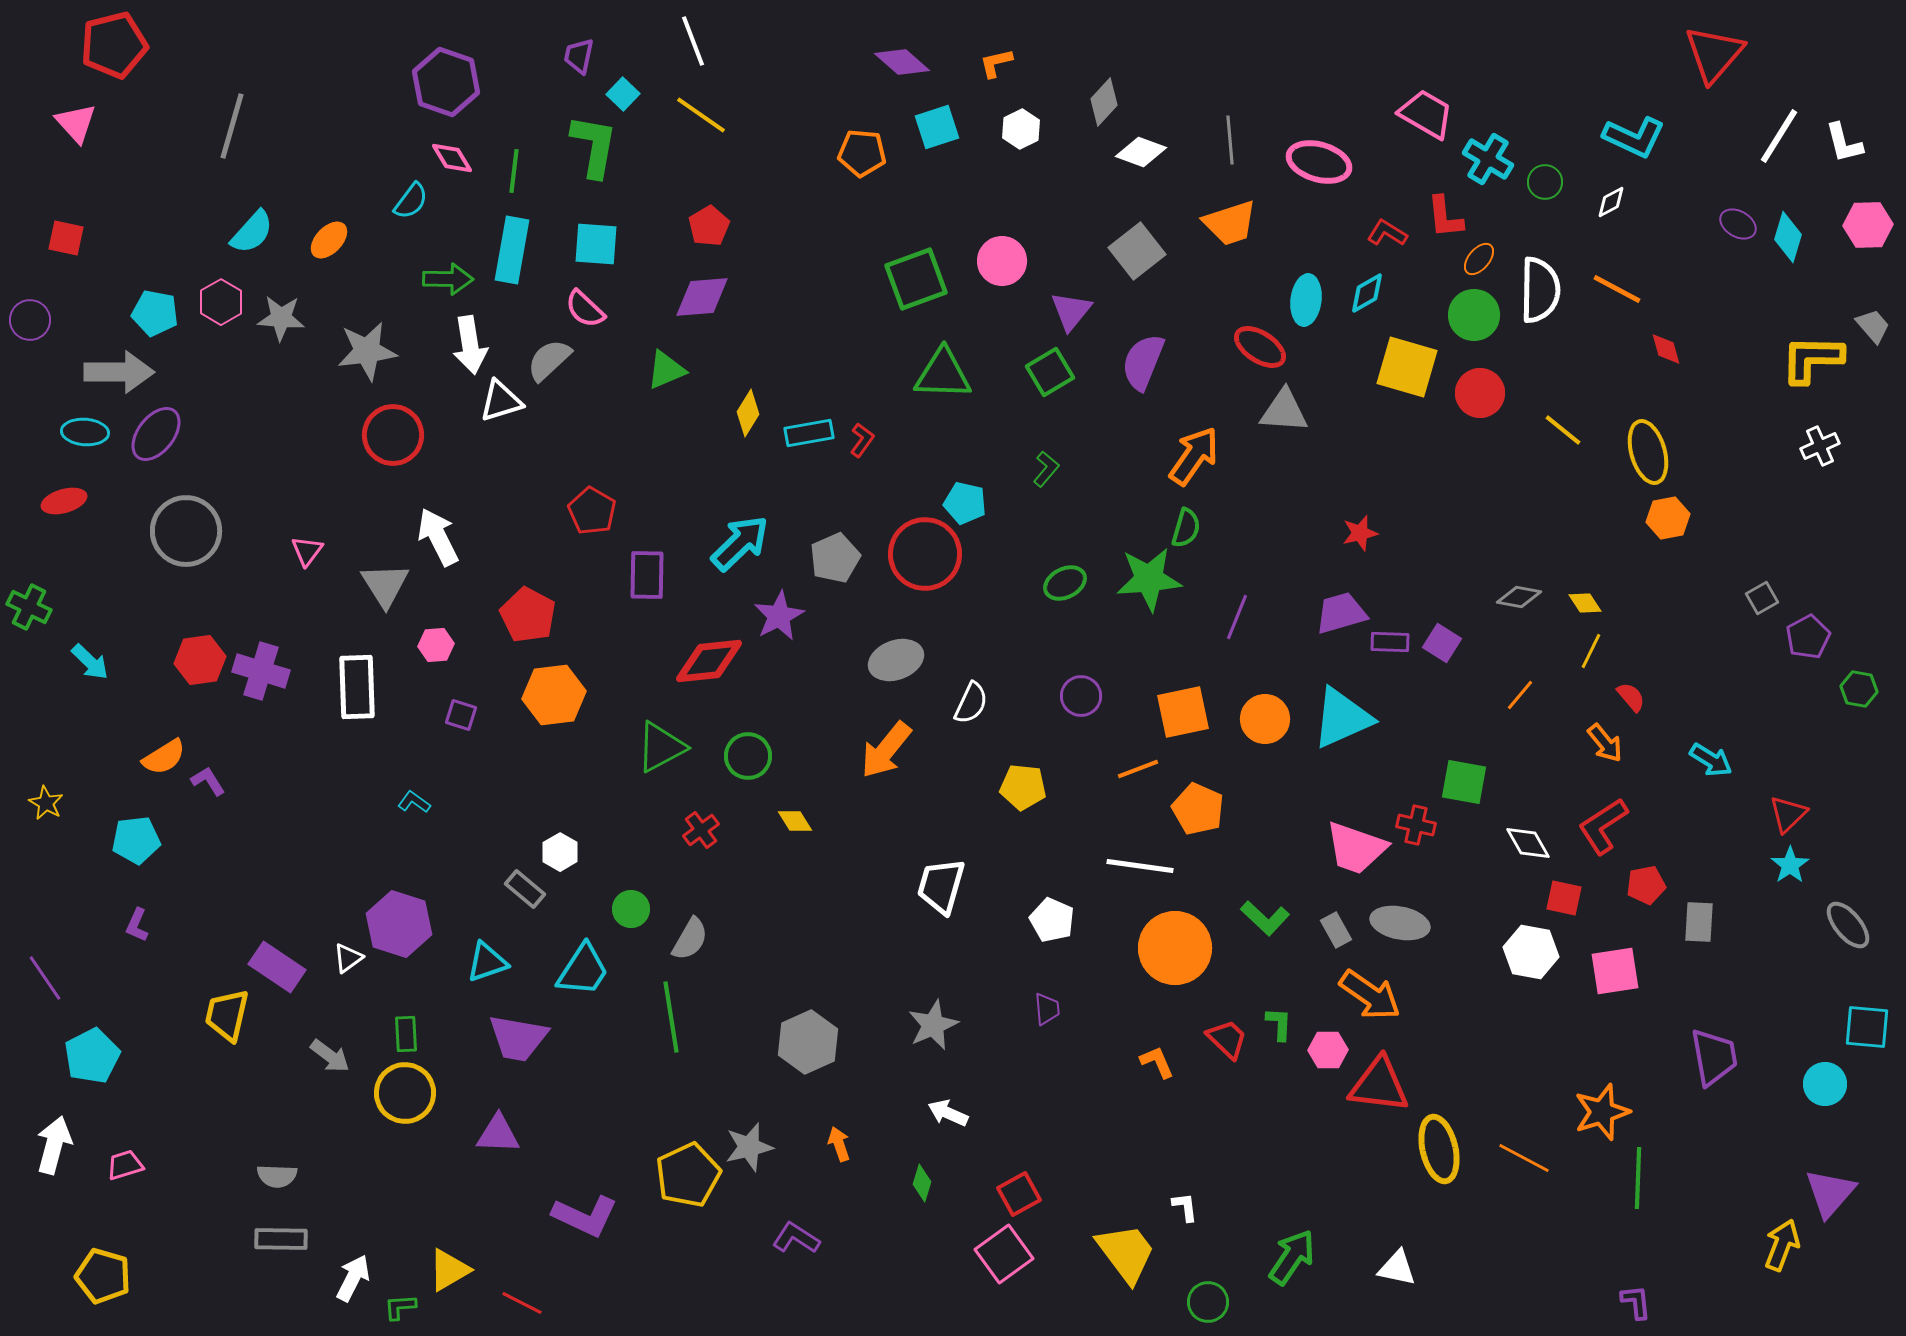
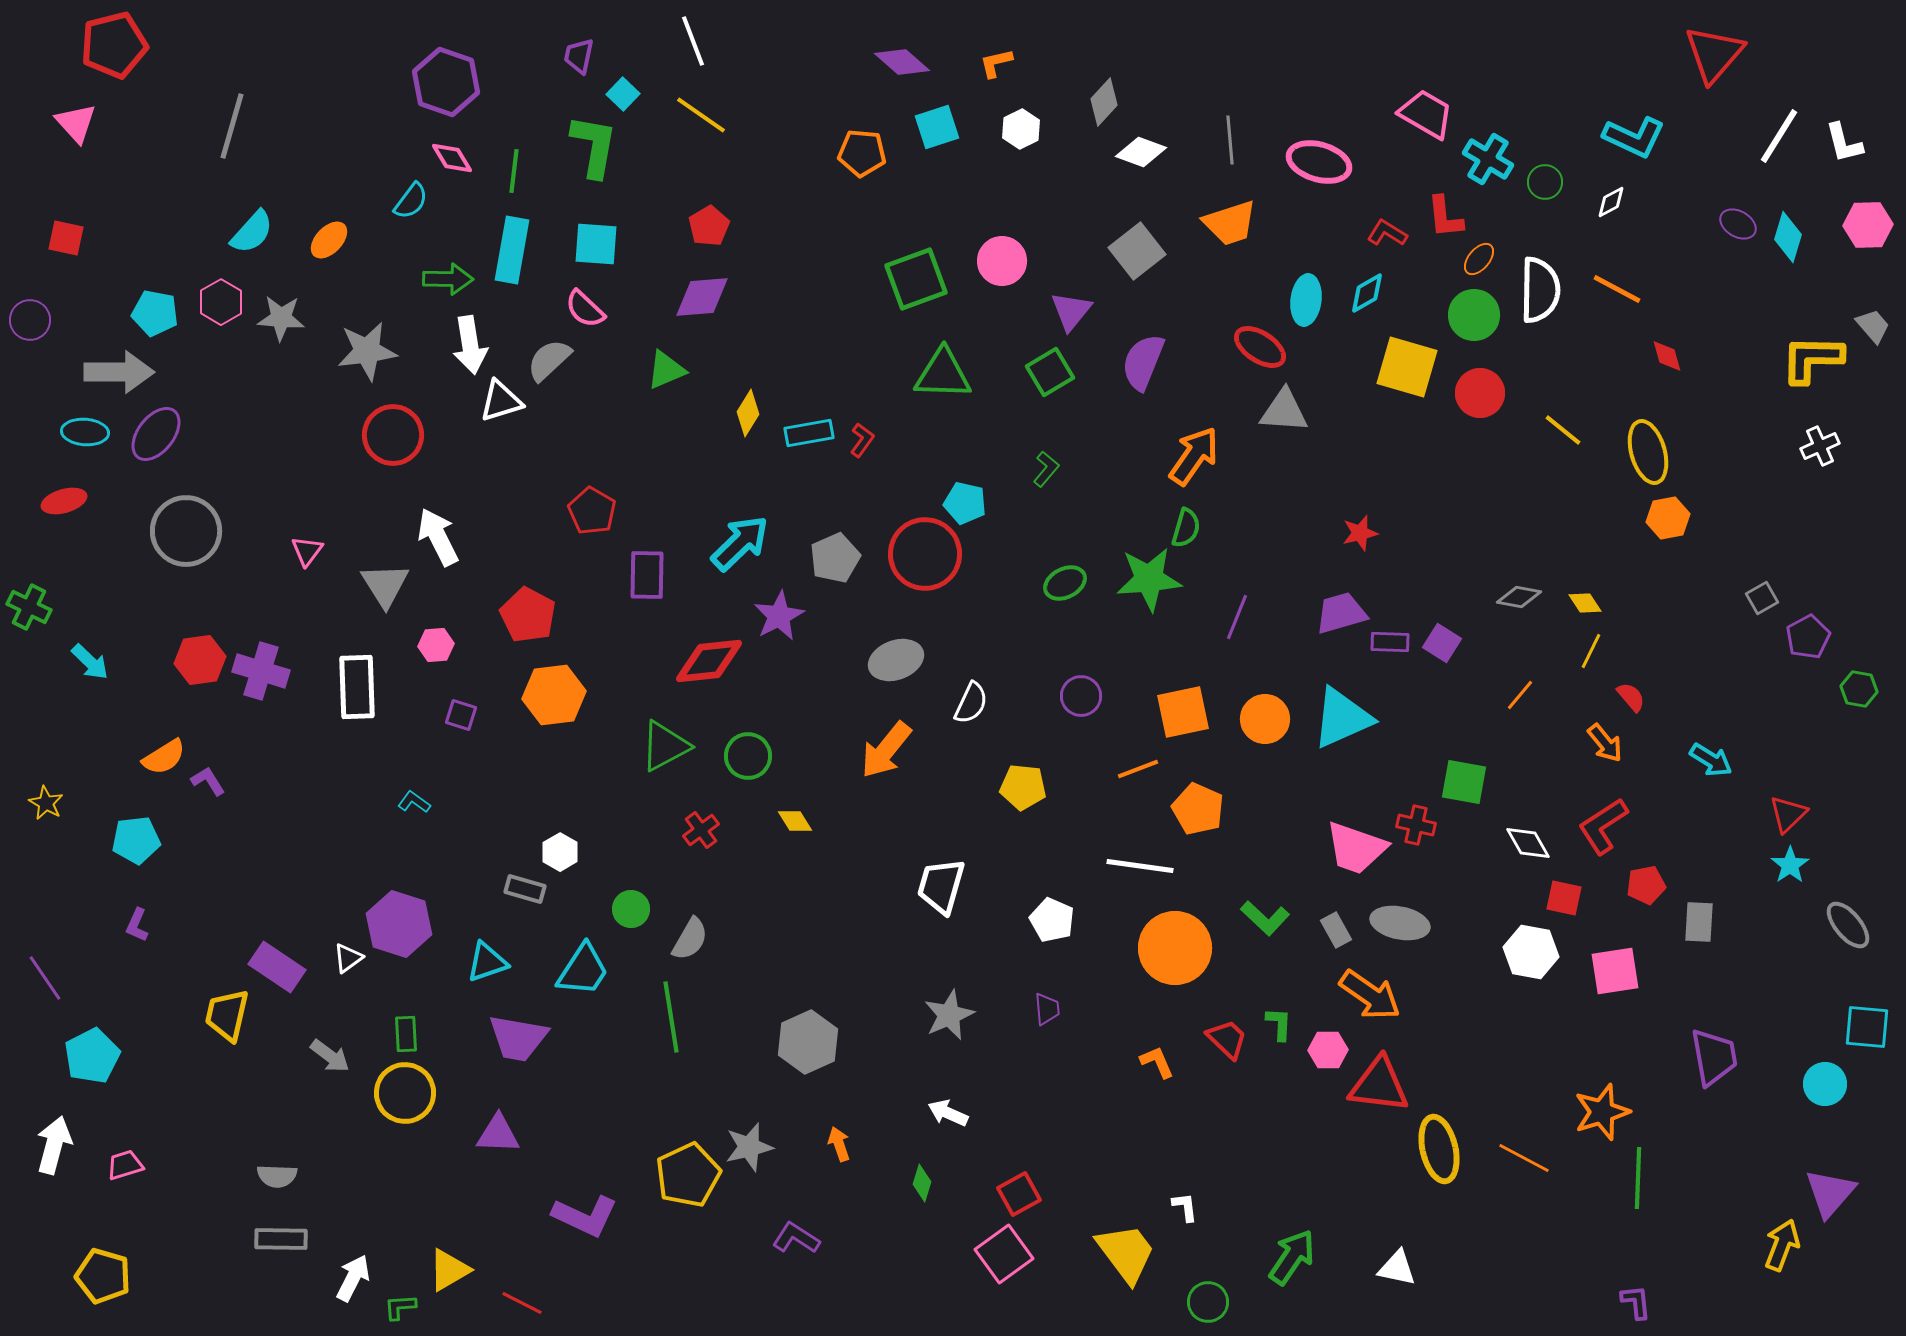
red diamond at (1666, 349): moved 1 px right, 7 px down
green triangle at (661, 747): moved 4 px right, 1 px up
gray rectangle at (525, 889): rotated 24 degrees counterclockwise
gray star at (933, 1025): moved 16 px right, 10 px up
